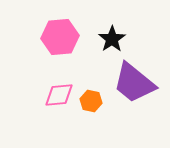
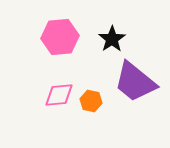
purple trapezoid: moved 1 px right, 1 px up
